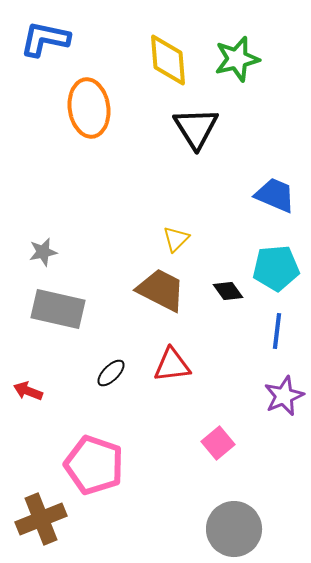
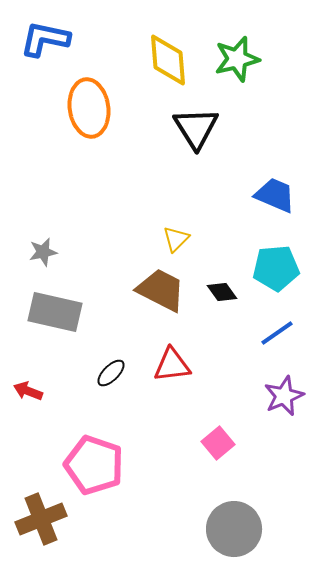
black diamond: moved 6 px left, 1 px down
gray rectangle: moved 3 px left, 3 px down
blue line: moved 2 px down; rotated 48 degrees clockwise
